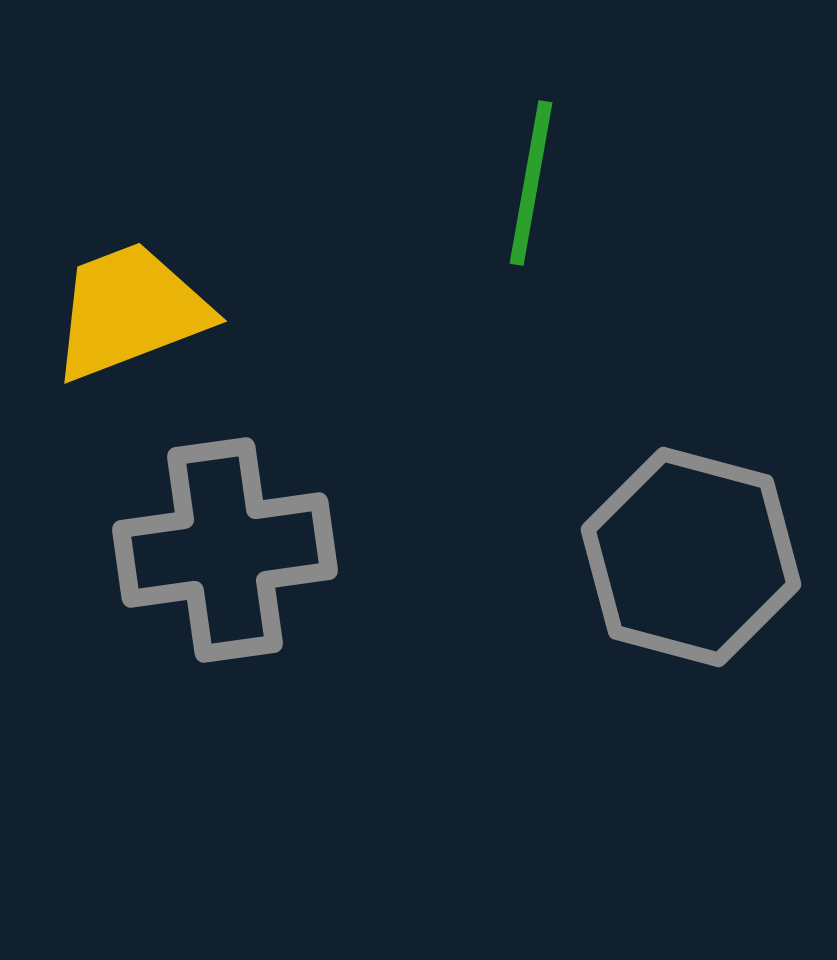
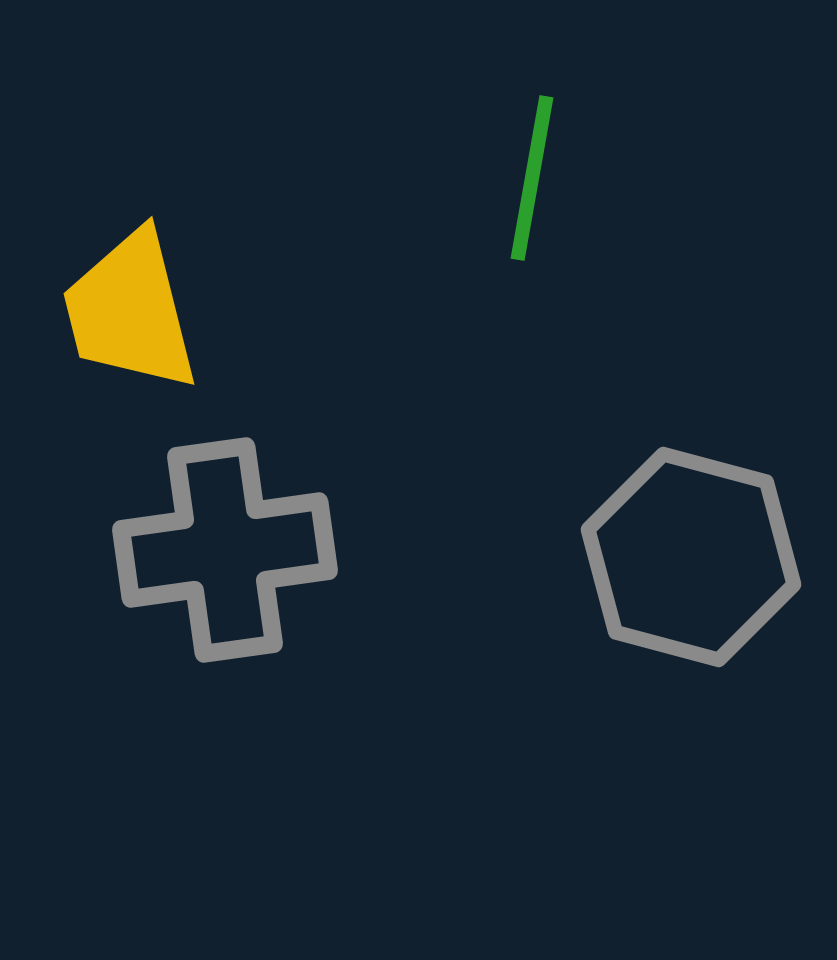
green line: moved 1 px right, 5 px up
yellow trapezoid: rotated 83 degrees counterclockwise
